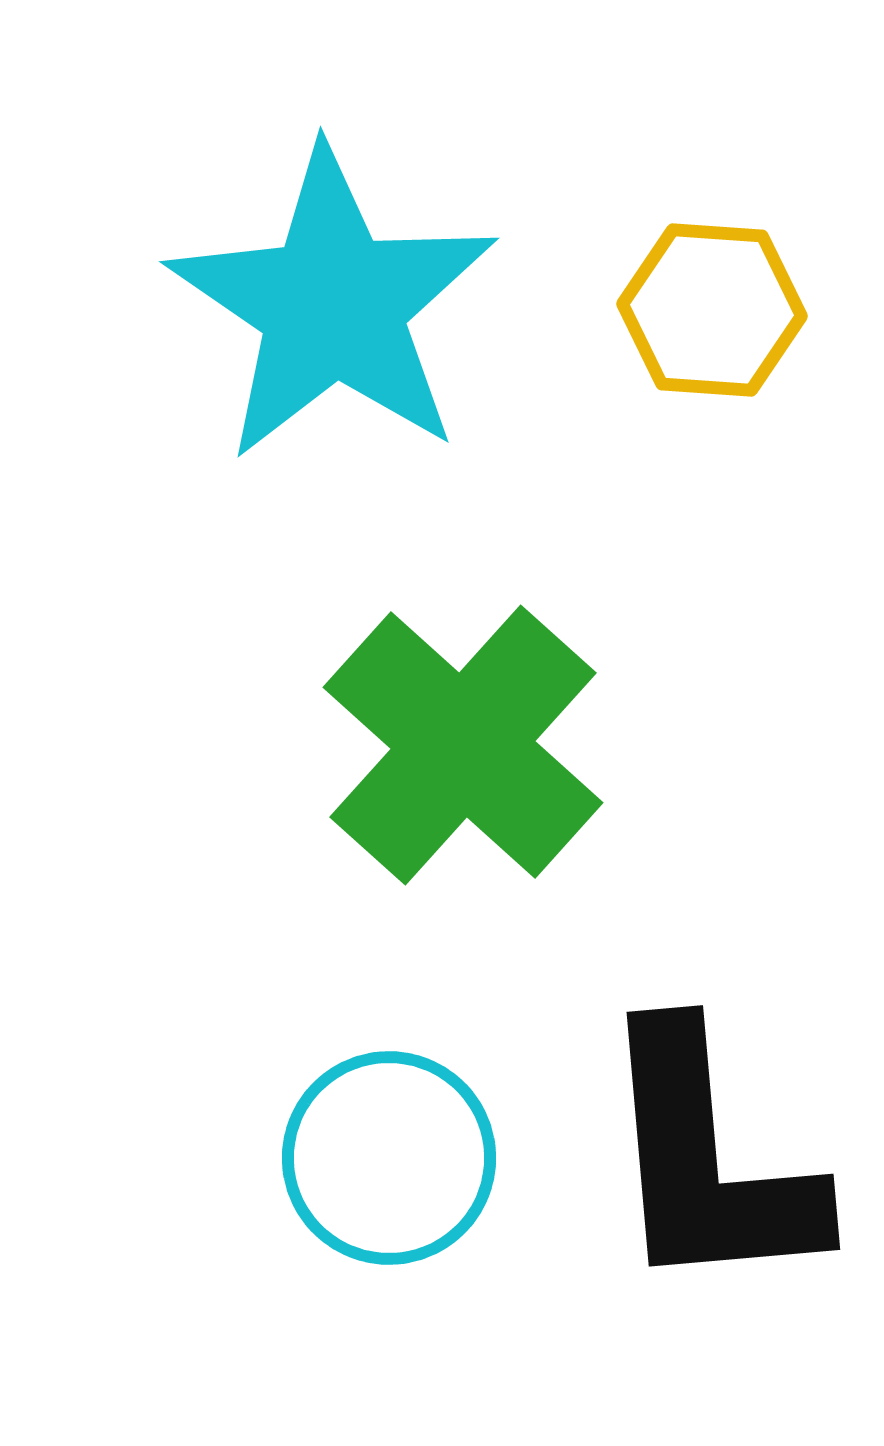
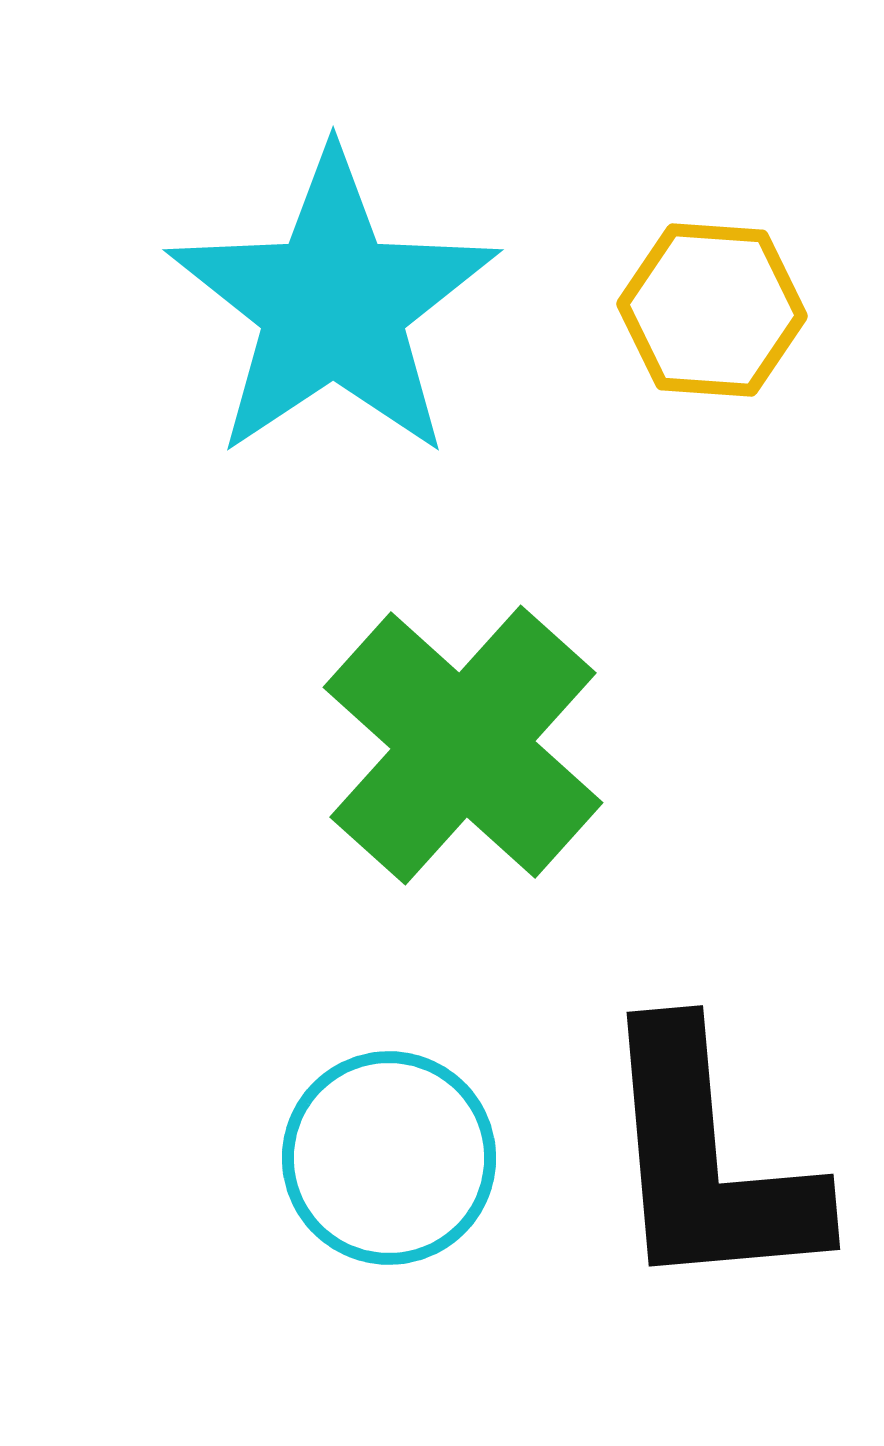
cyan star: rotated 4 degrees clockwise
